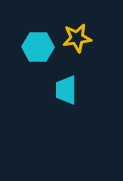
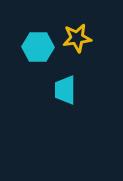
cyan trapezoid: moved 1 px left
